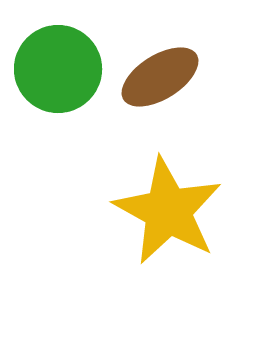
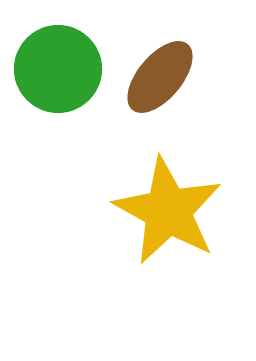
brown ellipse: rotated 18 degrees counterclockwise
